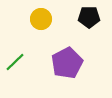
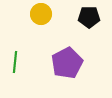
yellow circle: moved 5 px up
green line: rotated 40 degrees counterclockwise
